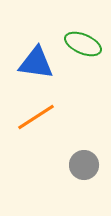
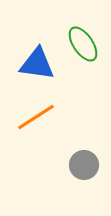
green ellipse: rotated 33 degrees clockwise
blue triangle: moved 1 px right, 1 px down
